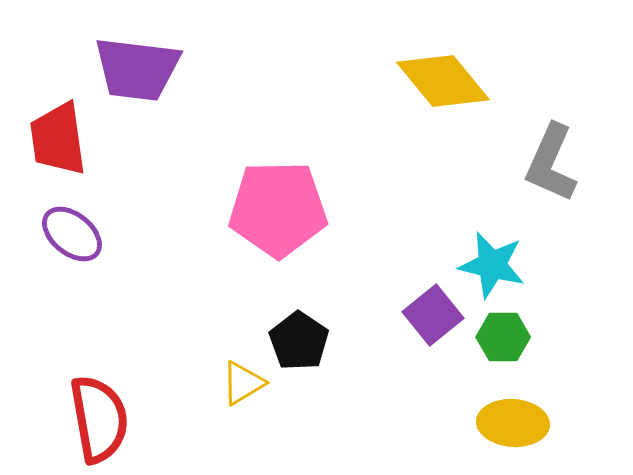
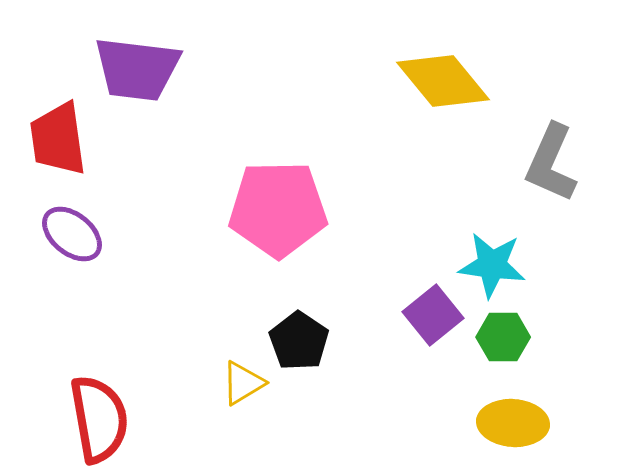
cyan star: rotated 6 degrees counterclockwise
